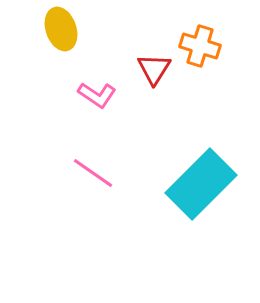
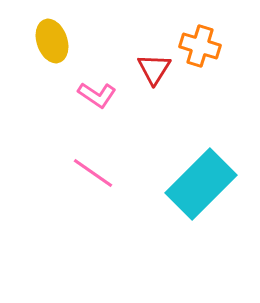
yellow ellipse: moved 9 px left, 12 px down
